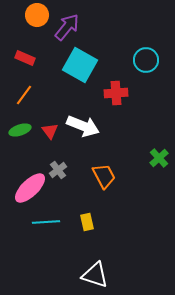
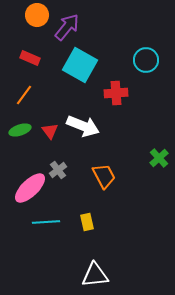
red rectangle: moved 5 px right
white triangle: rotated 24 degrees counterclockwise
